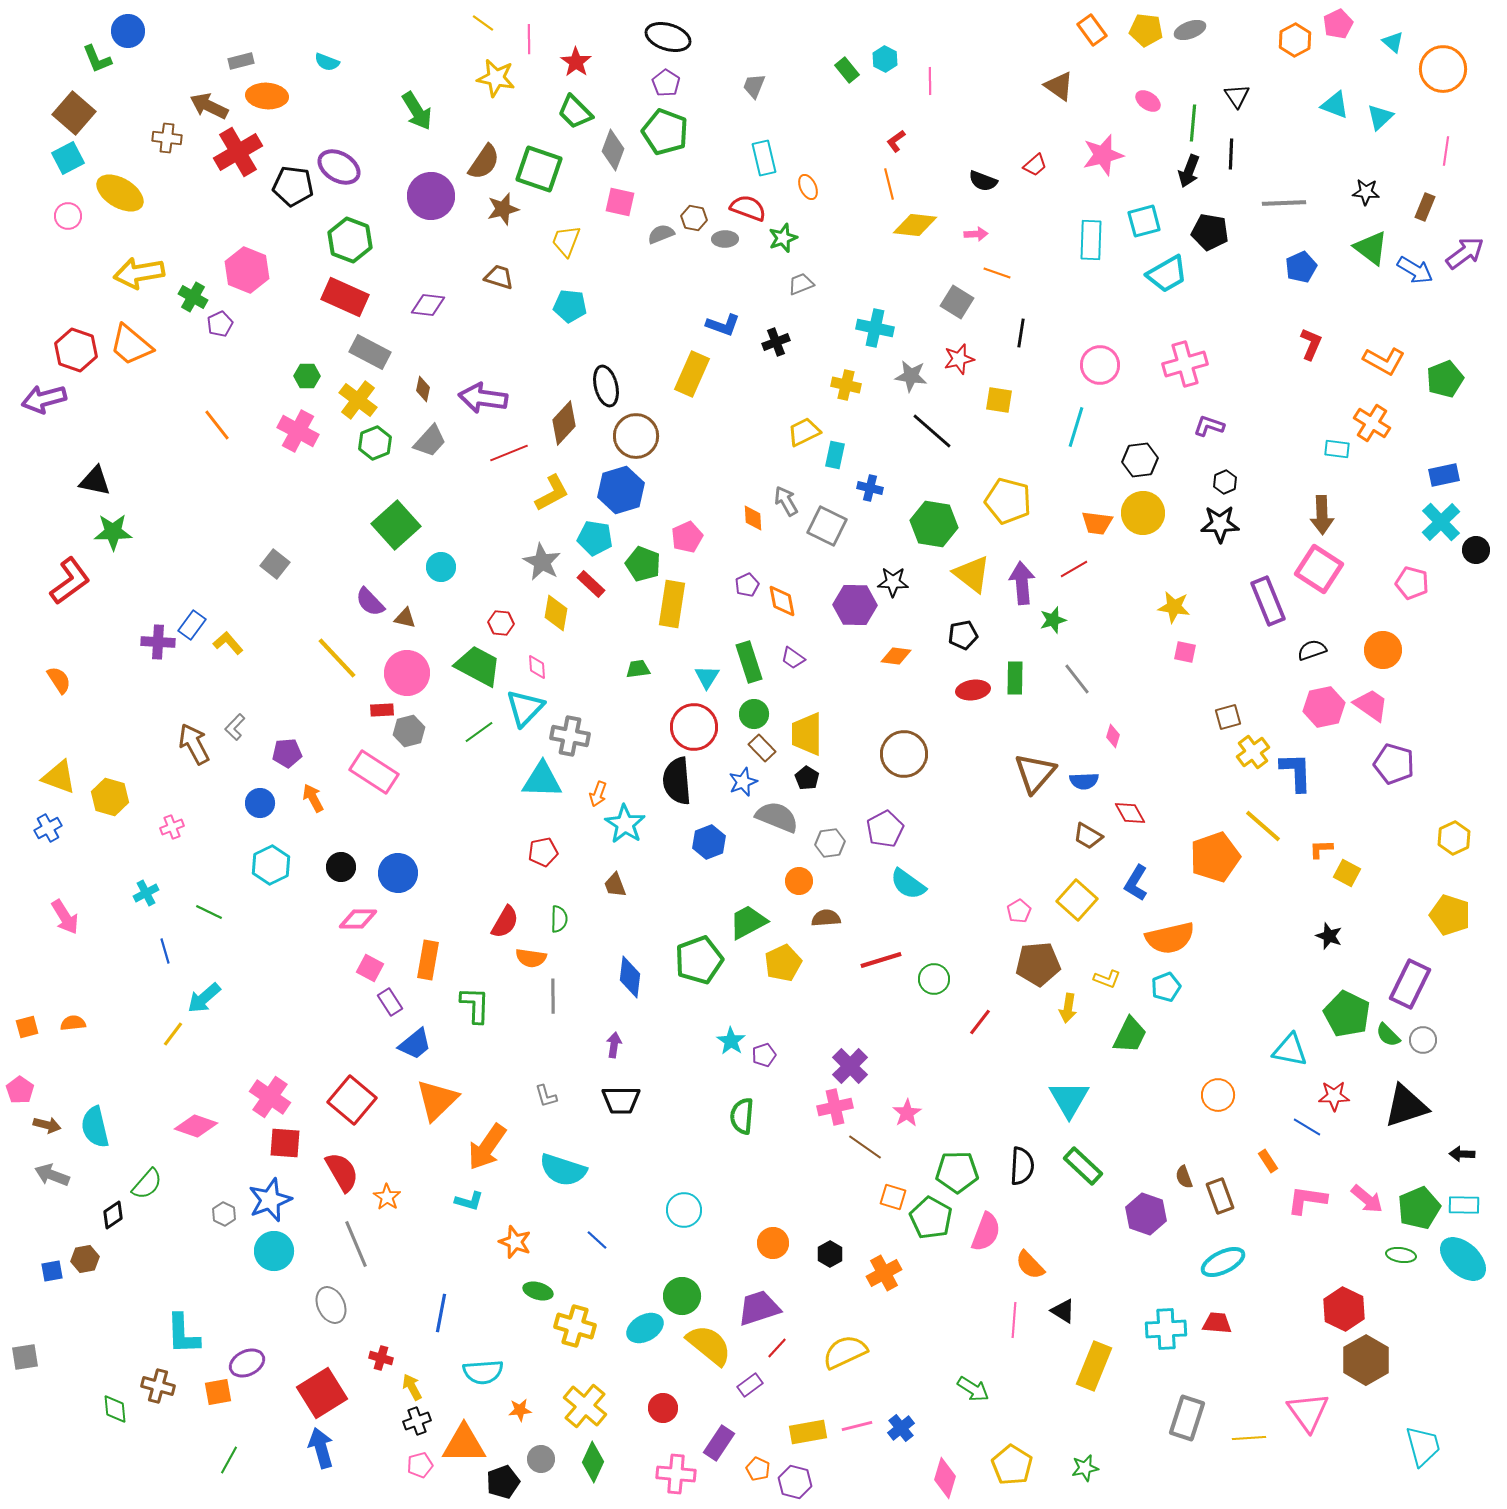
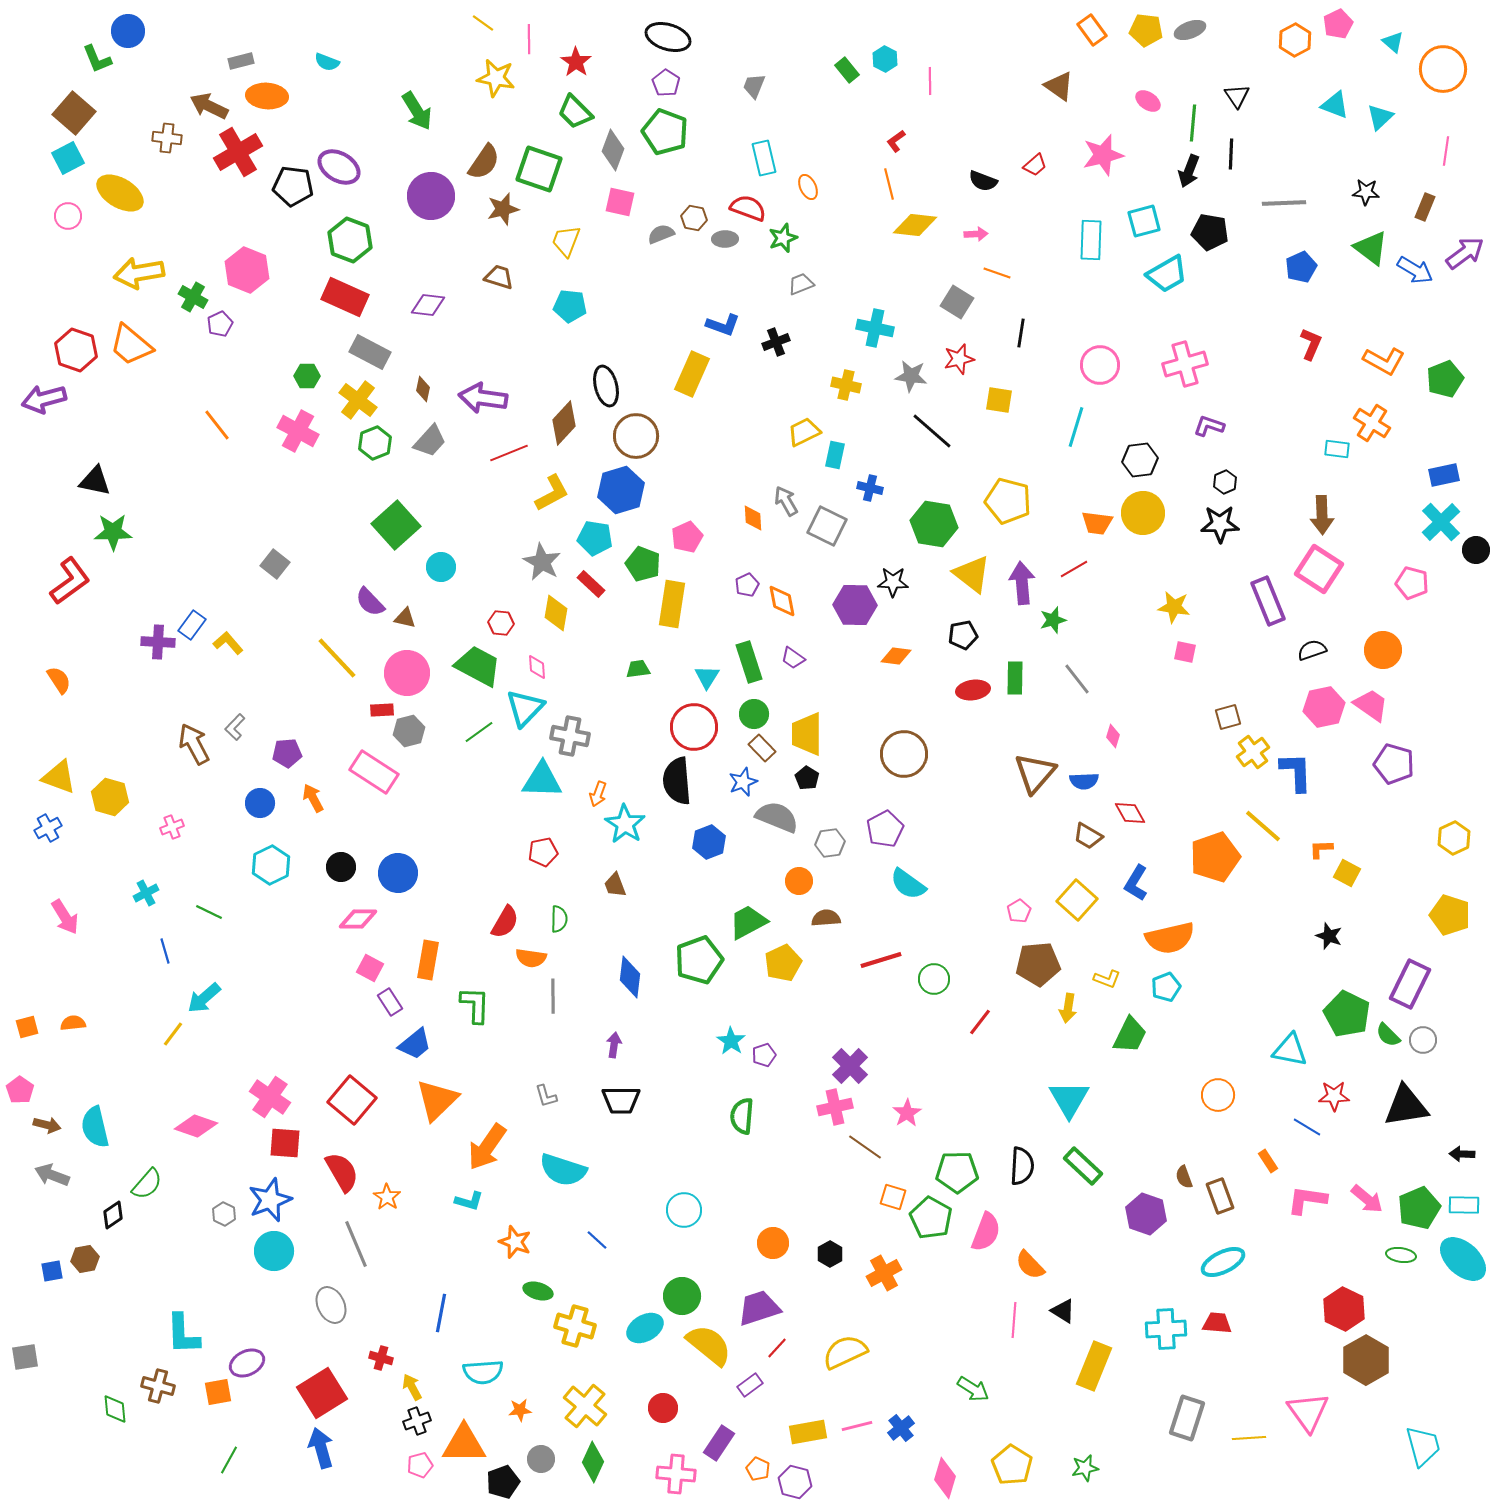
black triangle at (1406, 1106): rotated 9 degrees clockwise
